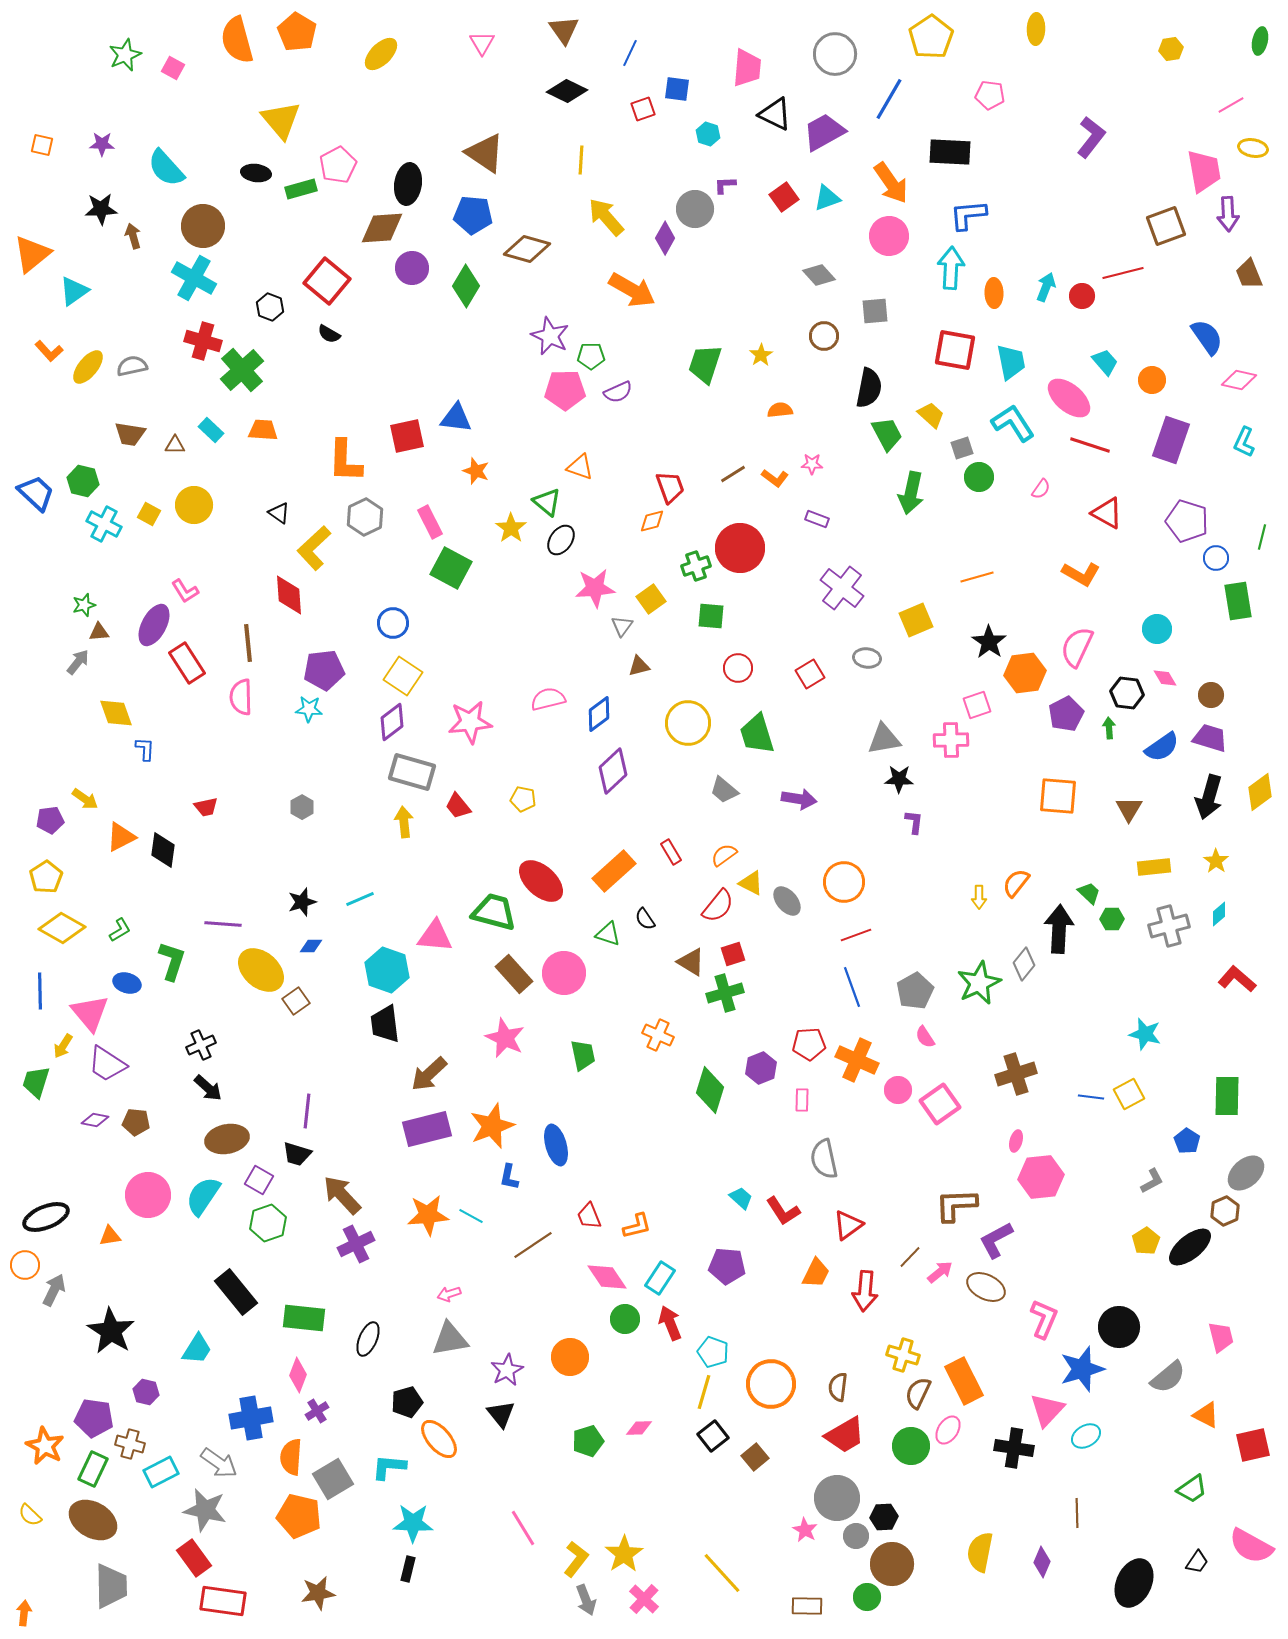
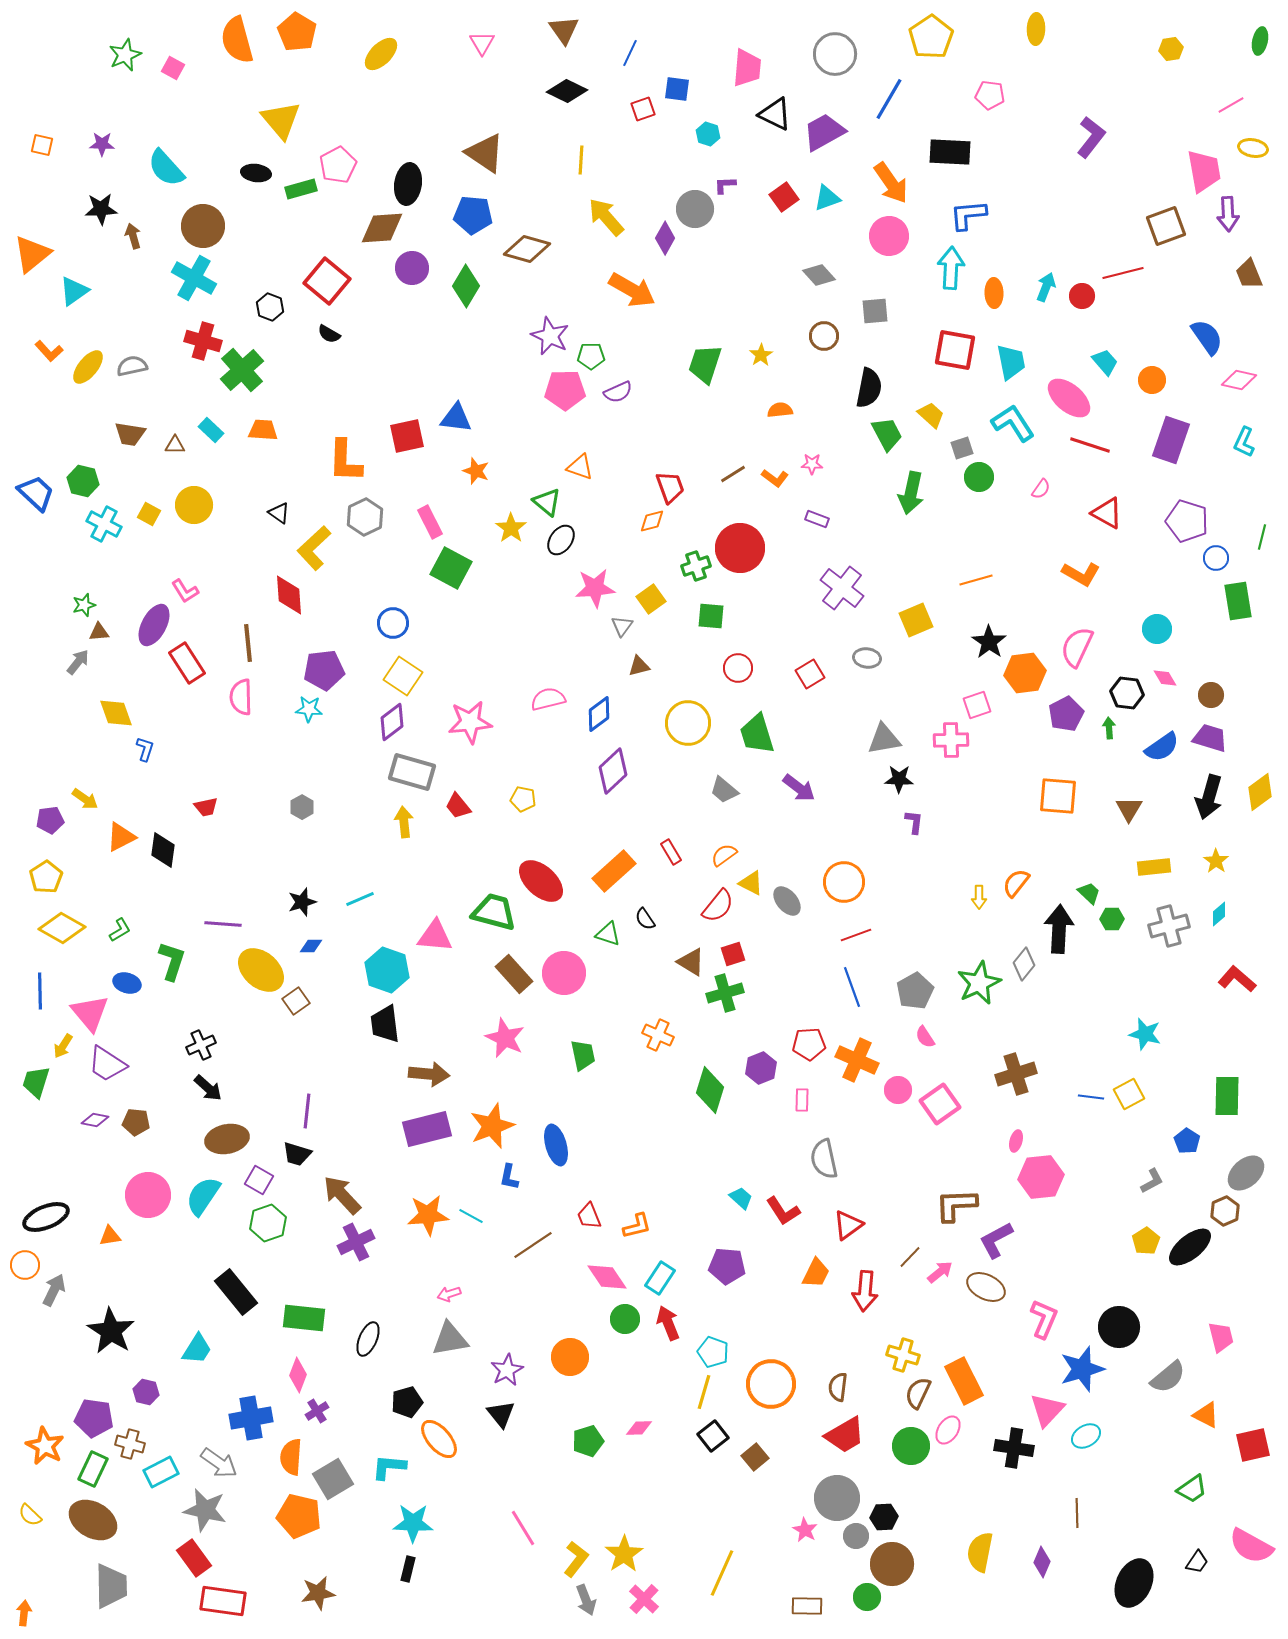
orange line at (977, 577): moved 1 px left, 3 px down
blue L-shape at (145, 749): rotated 15 degrees clockwise
purple arrow at (799, 799): moved 11 px up; rotated 28 degrees clockwise
brown arrow at (429, 1074): rotated 132 degrees counterclockwise
purple cross at (356, 1244): moved 2 px up
red arrow at (670, 1323): moved 2 px left
yellow line at (722, 1573): rotated 66 degrees clockwise
